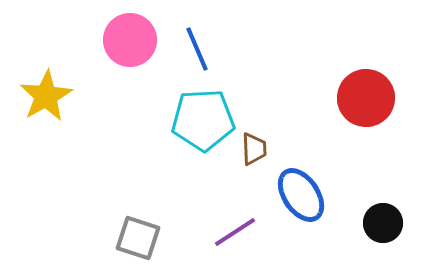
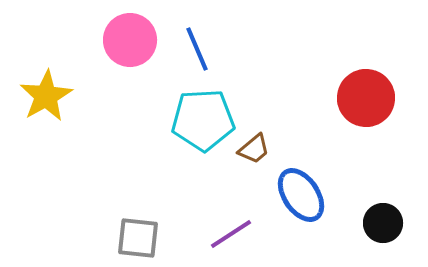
brown trapezoid: rotated 52 degrees clockwise
purple line: moved 4 px left, 2 px down
gray square: rotated 12 degrees counterclockwise
